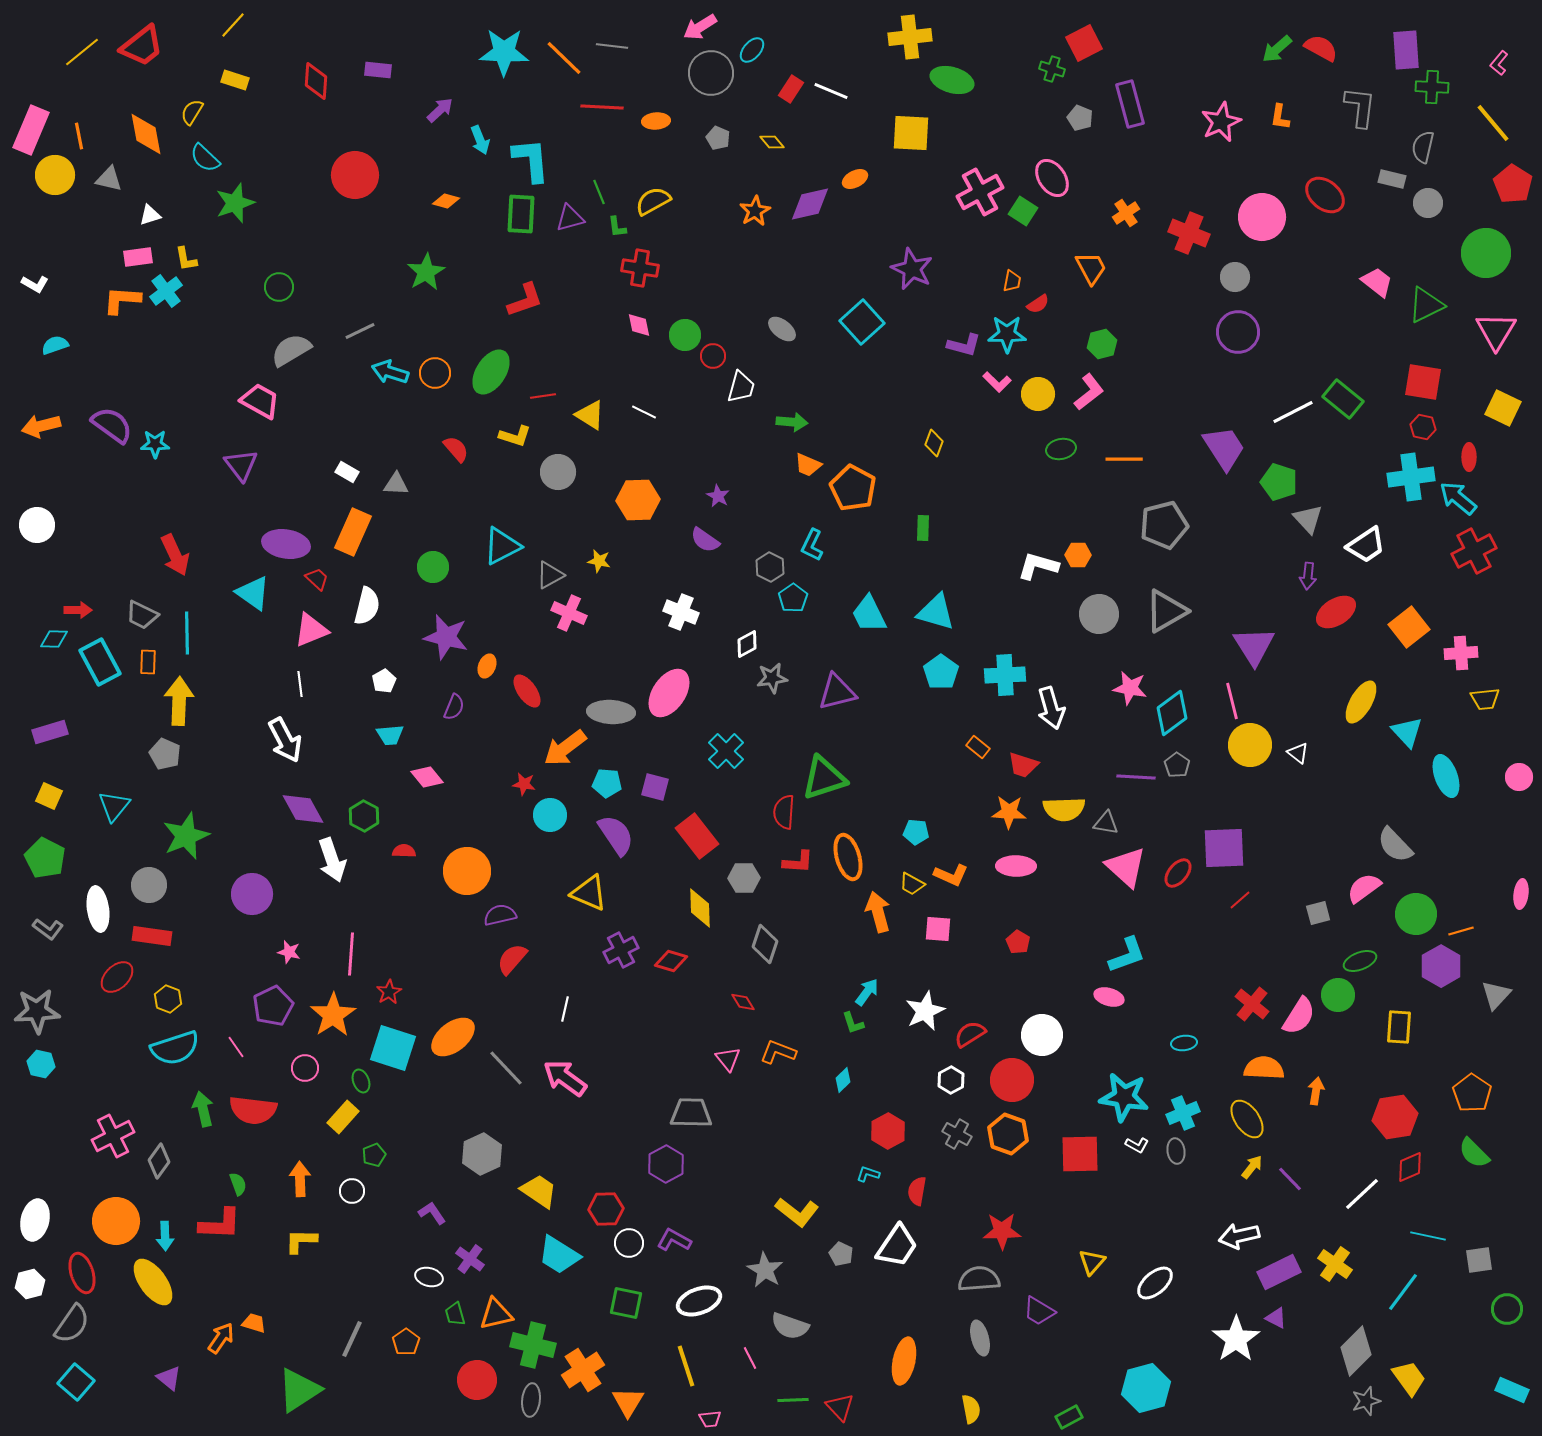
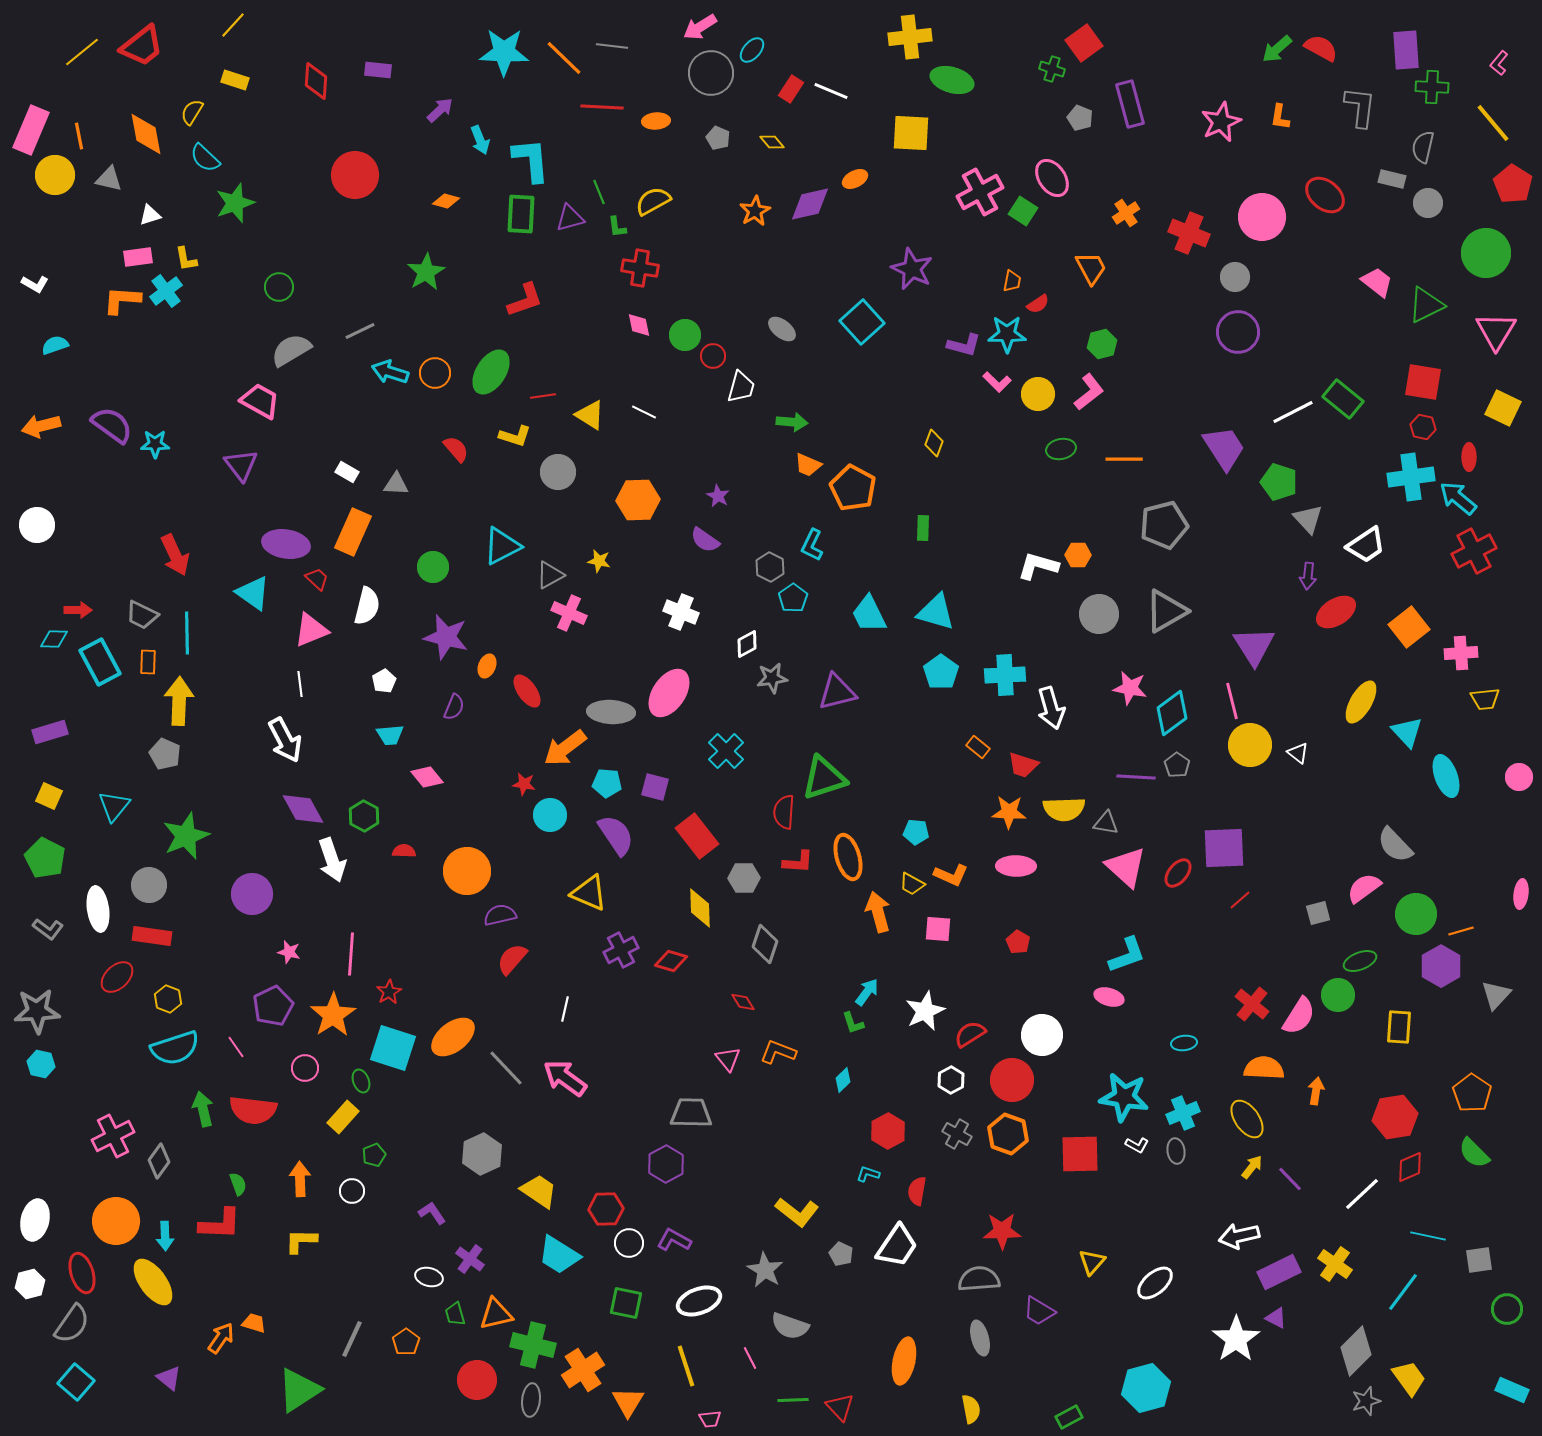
red square at (1084, 43): rotated 9 degrees counterclockwise
